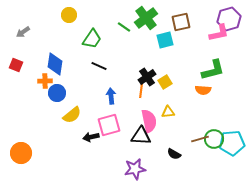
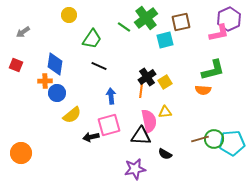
purple hexagon: rotated 10 degrees counterclockwise
yellow triangle: moved 3 px left
black semicircle: moved 9 px left
